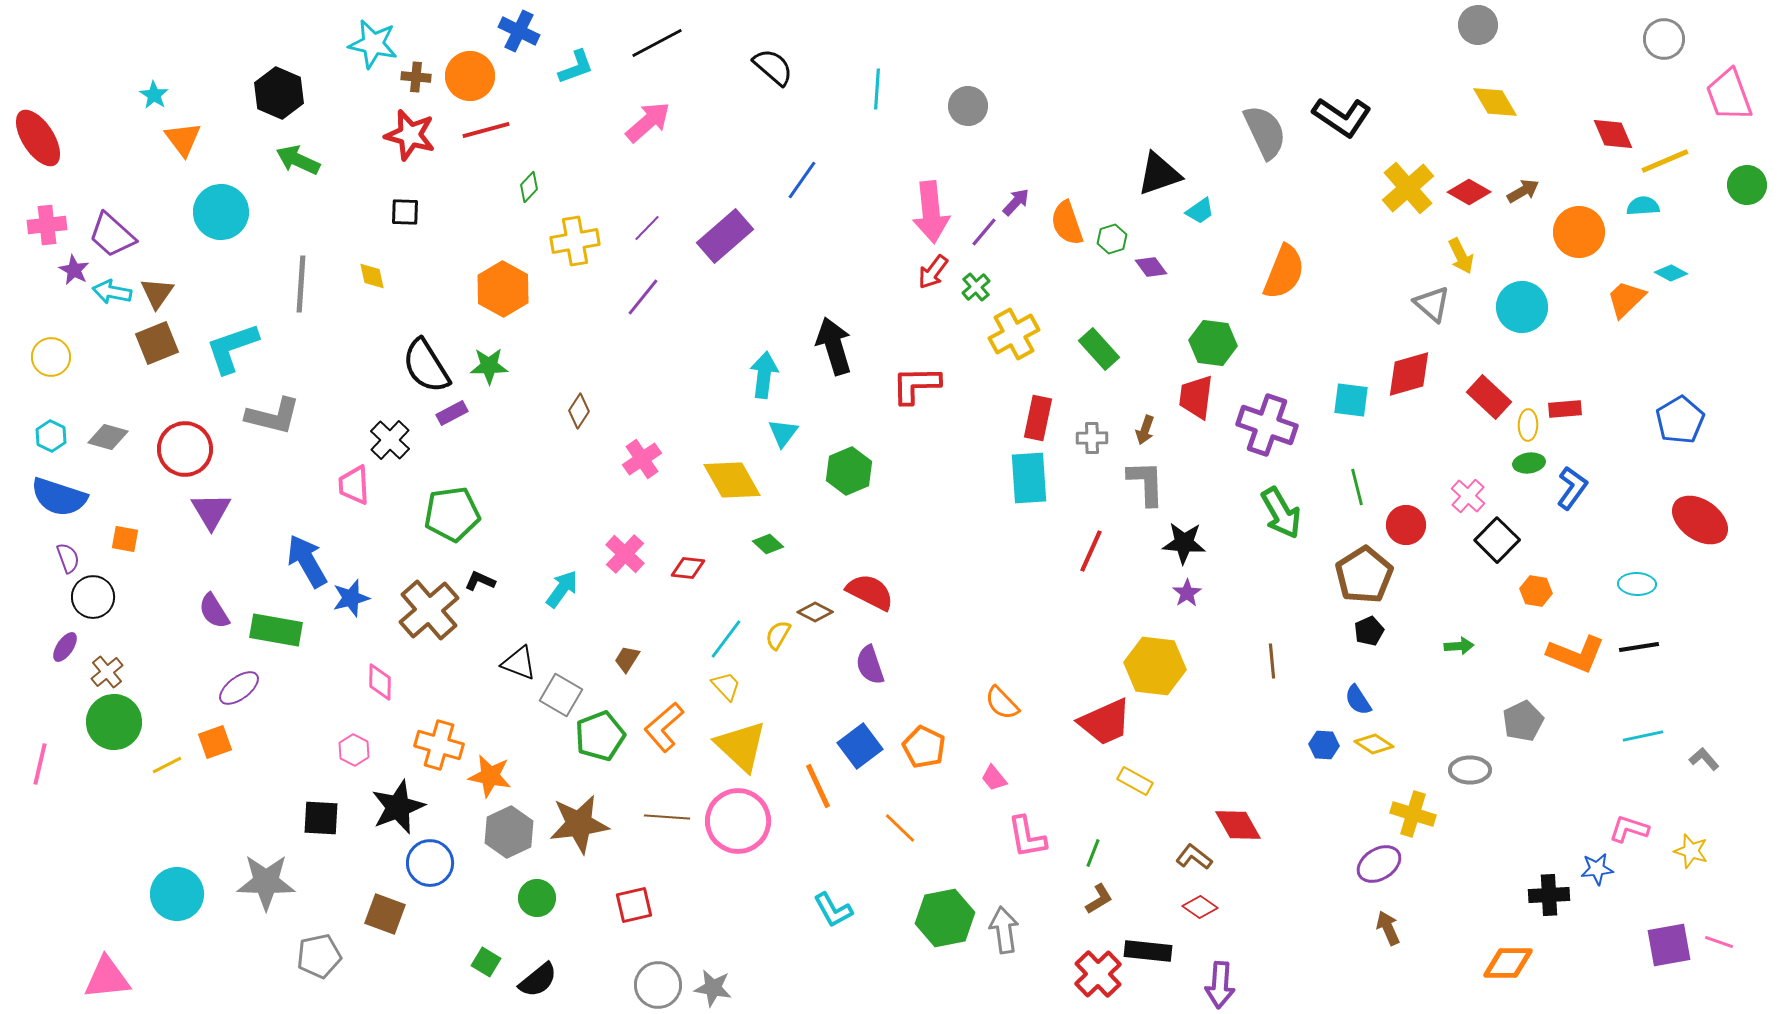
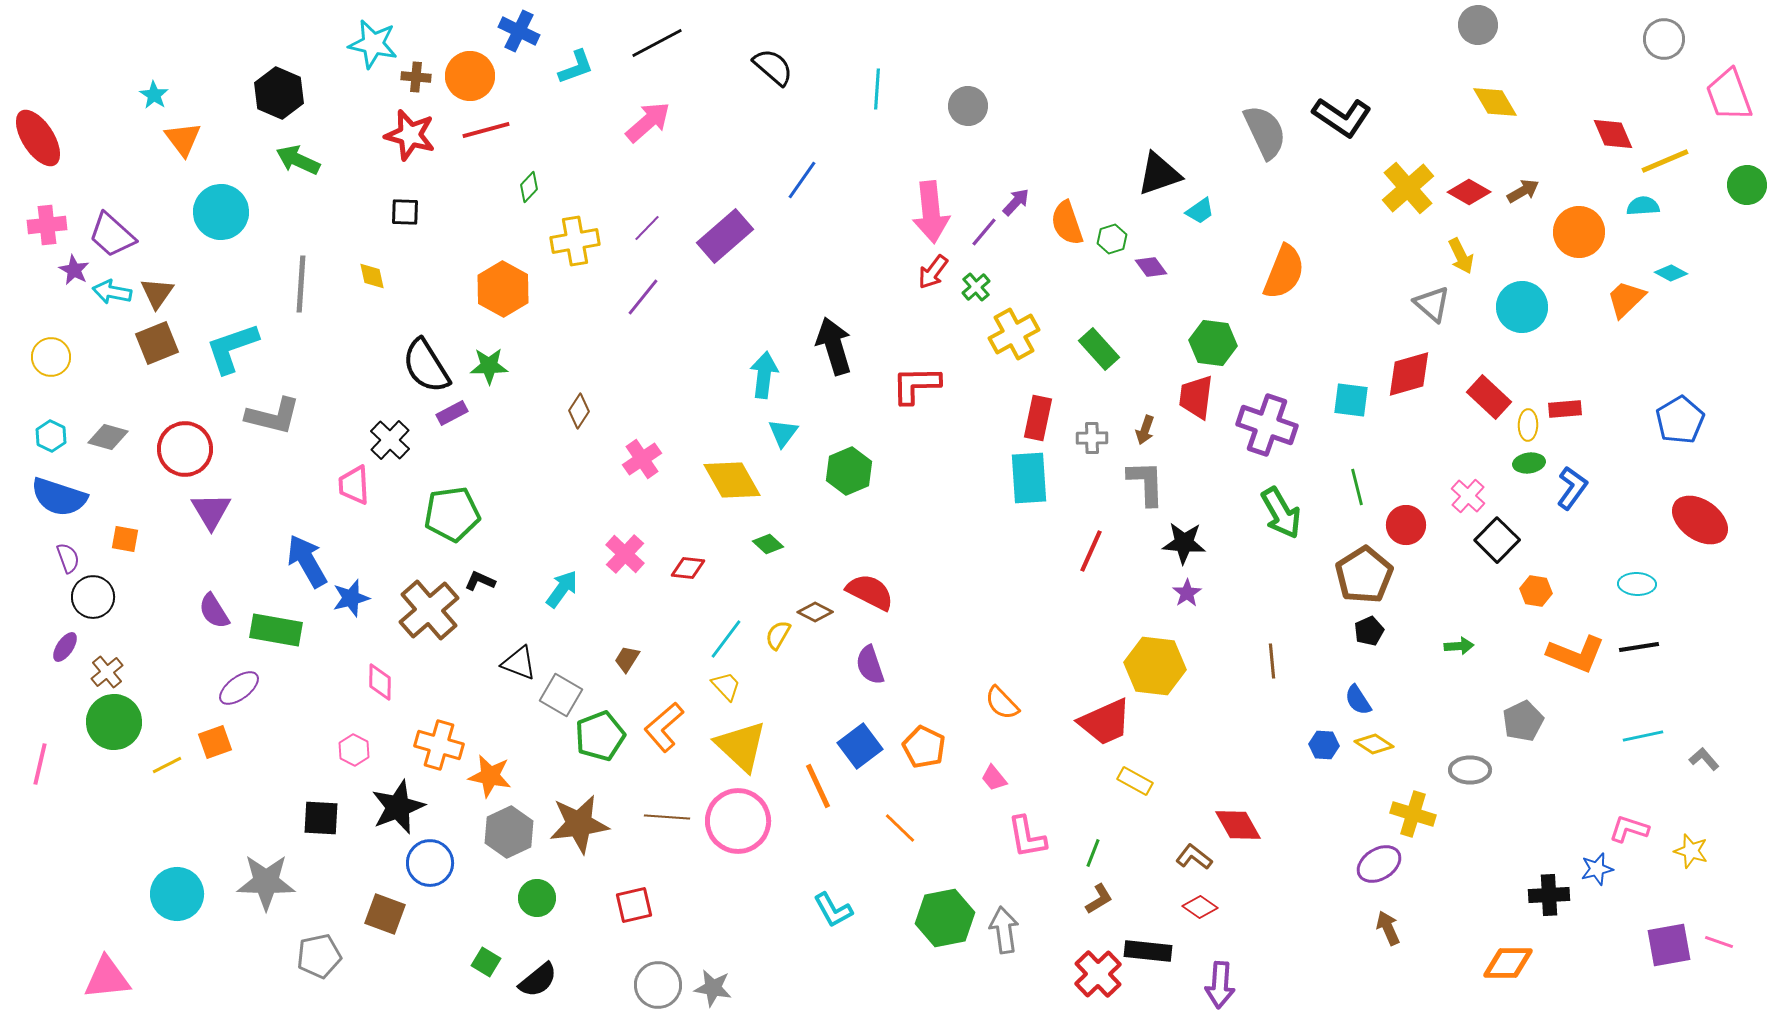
blue star at (1597, 869): rotated 8 degrees counterclockwise
